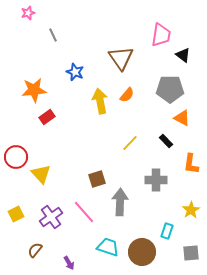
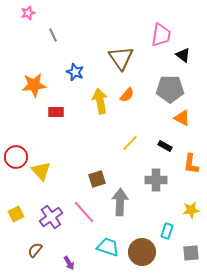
orange star: moved 5 px up
red rectangle: moved 9 px right, 5 px up; rotated 35 degrees clockwise
black rectangle: moved 1 px left, 5 px down; rotated 16 degrees counterclockwise
yellow triangle: moved 3 px up
yellow star: rotated 24 degrees clockwise
